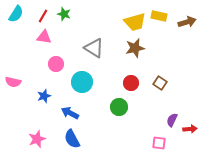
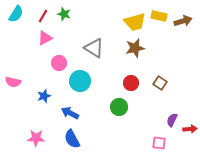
brown arrow: moved 4 px left, 1 px up
pink triangle: moved 1 px right, 1 px down; rotated 35 degrees counterclockwise
pink circle: moved 3 px right, 1 px up
cyan circle: moved 2 px left, 1 px up
pink star: moved 1 px left, 1 px up; rotated 24 degrees clockwise
